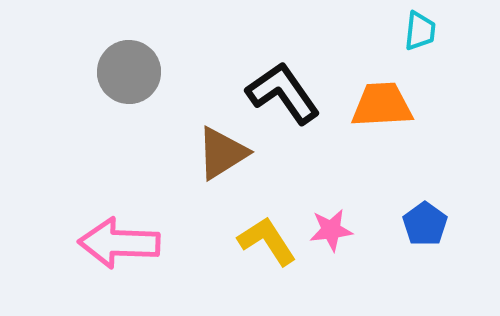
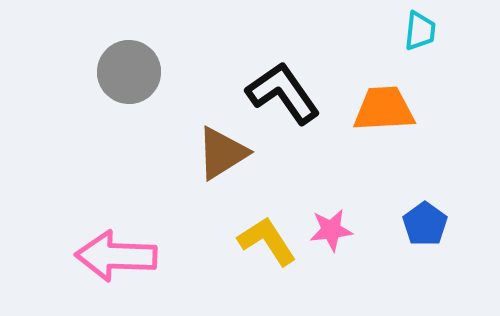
orange trapezoid: moved 2 px right, 4 px down
pink arrow: moved 3 px left, 13 px down
